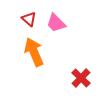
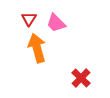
red triangle: rotated 21 degrees clockwise
orange arrow: moved 3 px right, 4 px up; rotated 8 degrees clockwise
